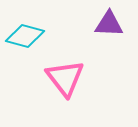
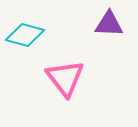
cyan diamond: moved 1 px up
